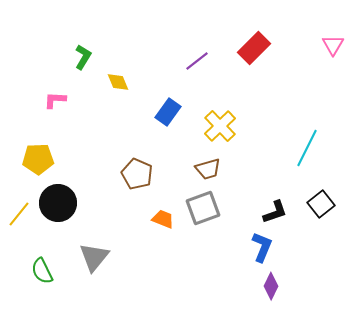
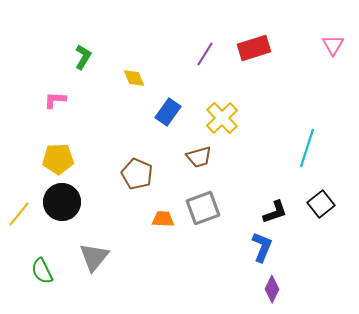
red rectangle: rotated 28 degrees clockwise
purple line: moved 8 px right, 7 px up; rotated 20 degrees counterclockwise
yellow diamond: moved 16 px right, 4 px up
yellow cross: moved 2 px right, 8 px up
cyan line: rotated 9 degrees counterclockwise
yellow pentagon: moved 20 px right
brown trapezoid: moved 9 px left, 12 px up
black circle: moved 4 px right, 1 px up
orange trapezoid: rotated 20 degrees counterclockwise
purple diamond: moved 1 px right, 3 px down
